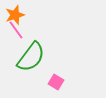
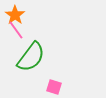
orange star: rotated 18 degrees counterclockwise
pink square: moved 2 px left, 5 px down; rotated 14 degrees counterclockwise
